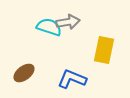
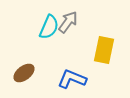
gray arrow: rotated 45 degrees counterclockwise
cyan semicircle: rotated 95 degrees clockwise
